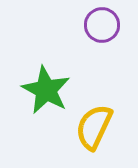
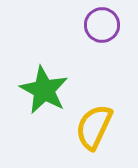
green star: moved 2 px left
